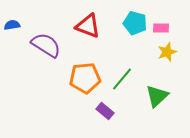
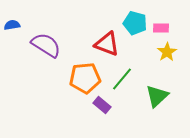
red triangle: moved 19 px right, 18 px down
yellow star: rotated 12 degrees counterclockwise
purple rectangle: moved 3 px left, 6 px up
